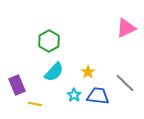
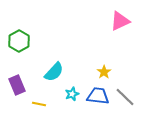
pink triangle: moved 6 px left, 7 px up
green hexagon: moved 30 px left
yellow star: moved 16 px right
gray line: moved 14 px down
cyan star: moved 2 px left, 1 px up; rotated 16 degrees clockwise
yellow line: moved 4 px right
